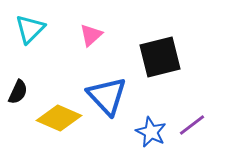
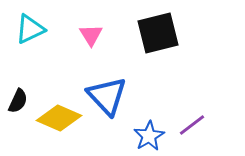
cyan triangle: rotated 20 degrees clockwise
pink triangle: rotated 20 degrees counterclockwise
black square: moved 2 px left, 24 px up
black semicircle: moved 9 px down
blue star: moved 2 px left, 4 px down; rotated 16 degrees clockwise
